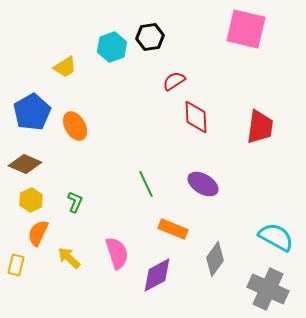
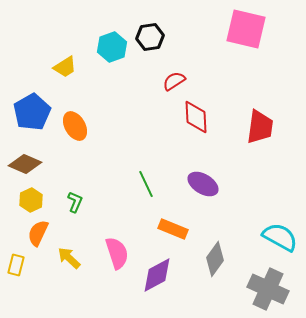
cyan semicircle: moved 4 px right
